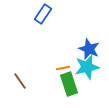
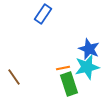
brown line: moved 6 px left, 4 px up
